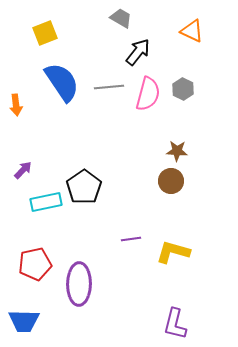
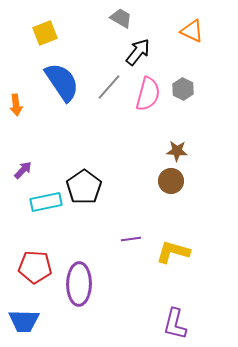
gray line: rotated 44 degrees counterclockwise
red pentagon: moved 3 px down; rotated 16 degrees clockwise
